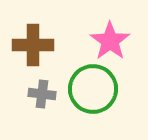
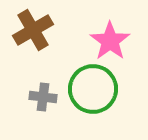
brown cross: moved 15 px up; rotated 30 degrees counterclockwise
gray cross: moved 1 px right, 3 px down
